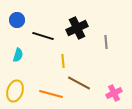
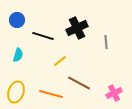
yellow line: moved 3 px left; rotated 56 degrees clockwise
yellow ellipse: moved 1 px right, 1 px down
